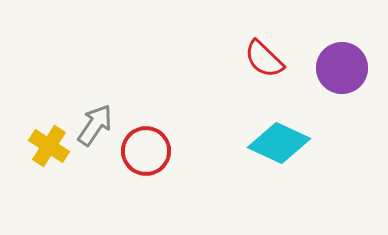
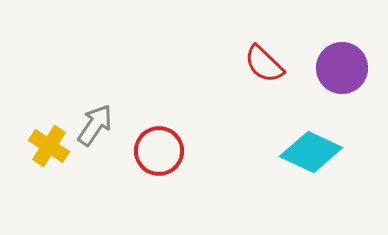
red semicircle: moved 5 px down
cyan diamond: moved 32 px right, 9 px down
red circle: moved 13 px right
